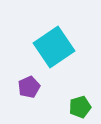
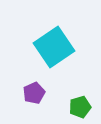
purple pentagon: moved 5 px right, 6 px down
